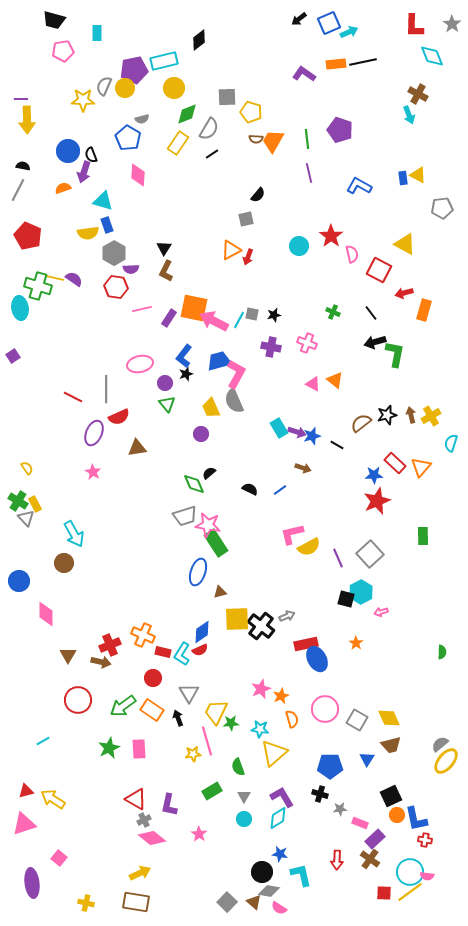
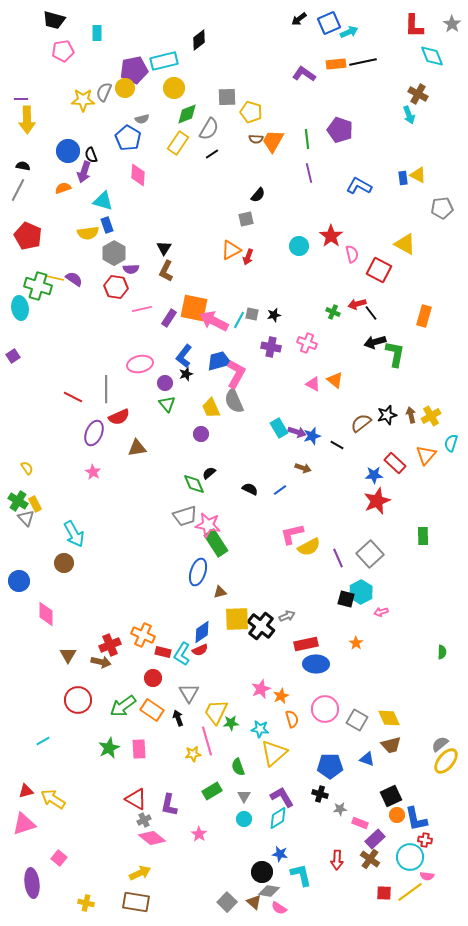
gray semicircle at (104, 86): moved 6 px down
red arrow at (404, 293): moved 47 px left, 11 px down
orange rectangle at (424, 310): moved 6 px down
orange triangle at (421, 467): moved 5 px right, 12 px up
blue ellipse at (317, 659): moved 1 px left, 5 px down; rotated 60 degrees counterclockwise
blue triangle at (367, 759): rotated 42 degrees counterclockwise
cyan circle at (410, 872): moved 15 px up
